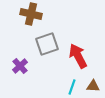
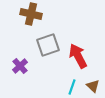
gray square: moved 1 px right, 1 px down
brown triangle: rotated 40 degrees clockwise
